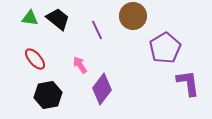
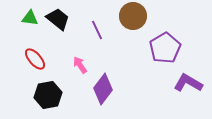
purple L-shape: rotated 52 degrees counterclockwise
purple diamond: moved 1 px right
